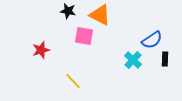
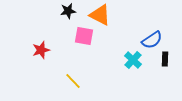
black star: rotated 21 degrees counterclockwise
